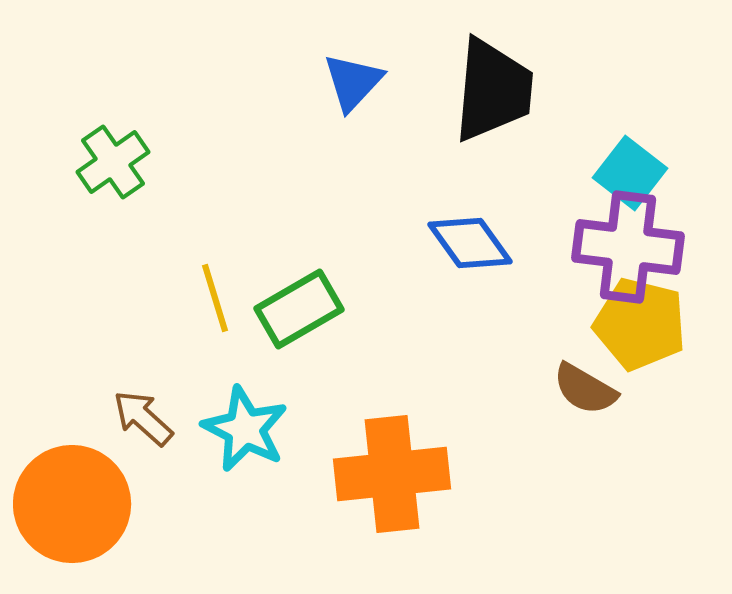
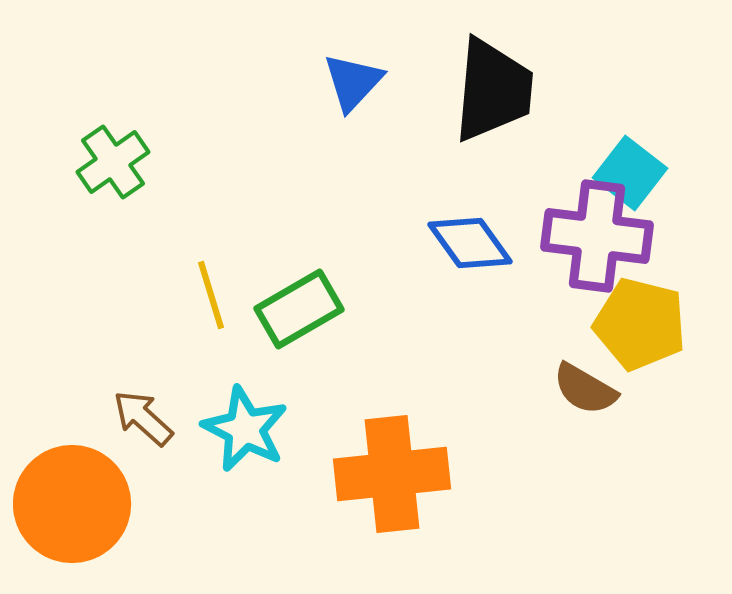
purple cross: moved 31 px left, 11 px up
yellow line: moved 4 px left, 3 px up
